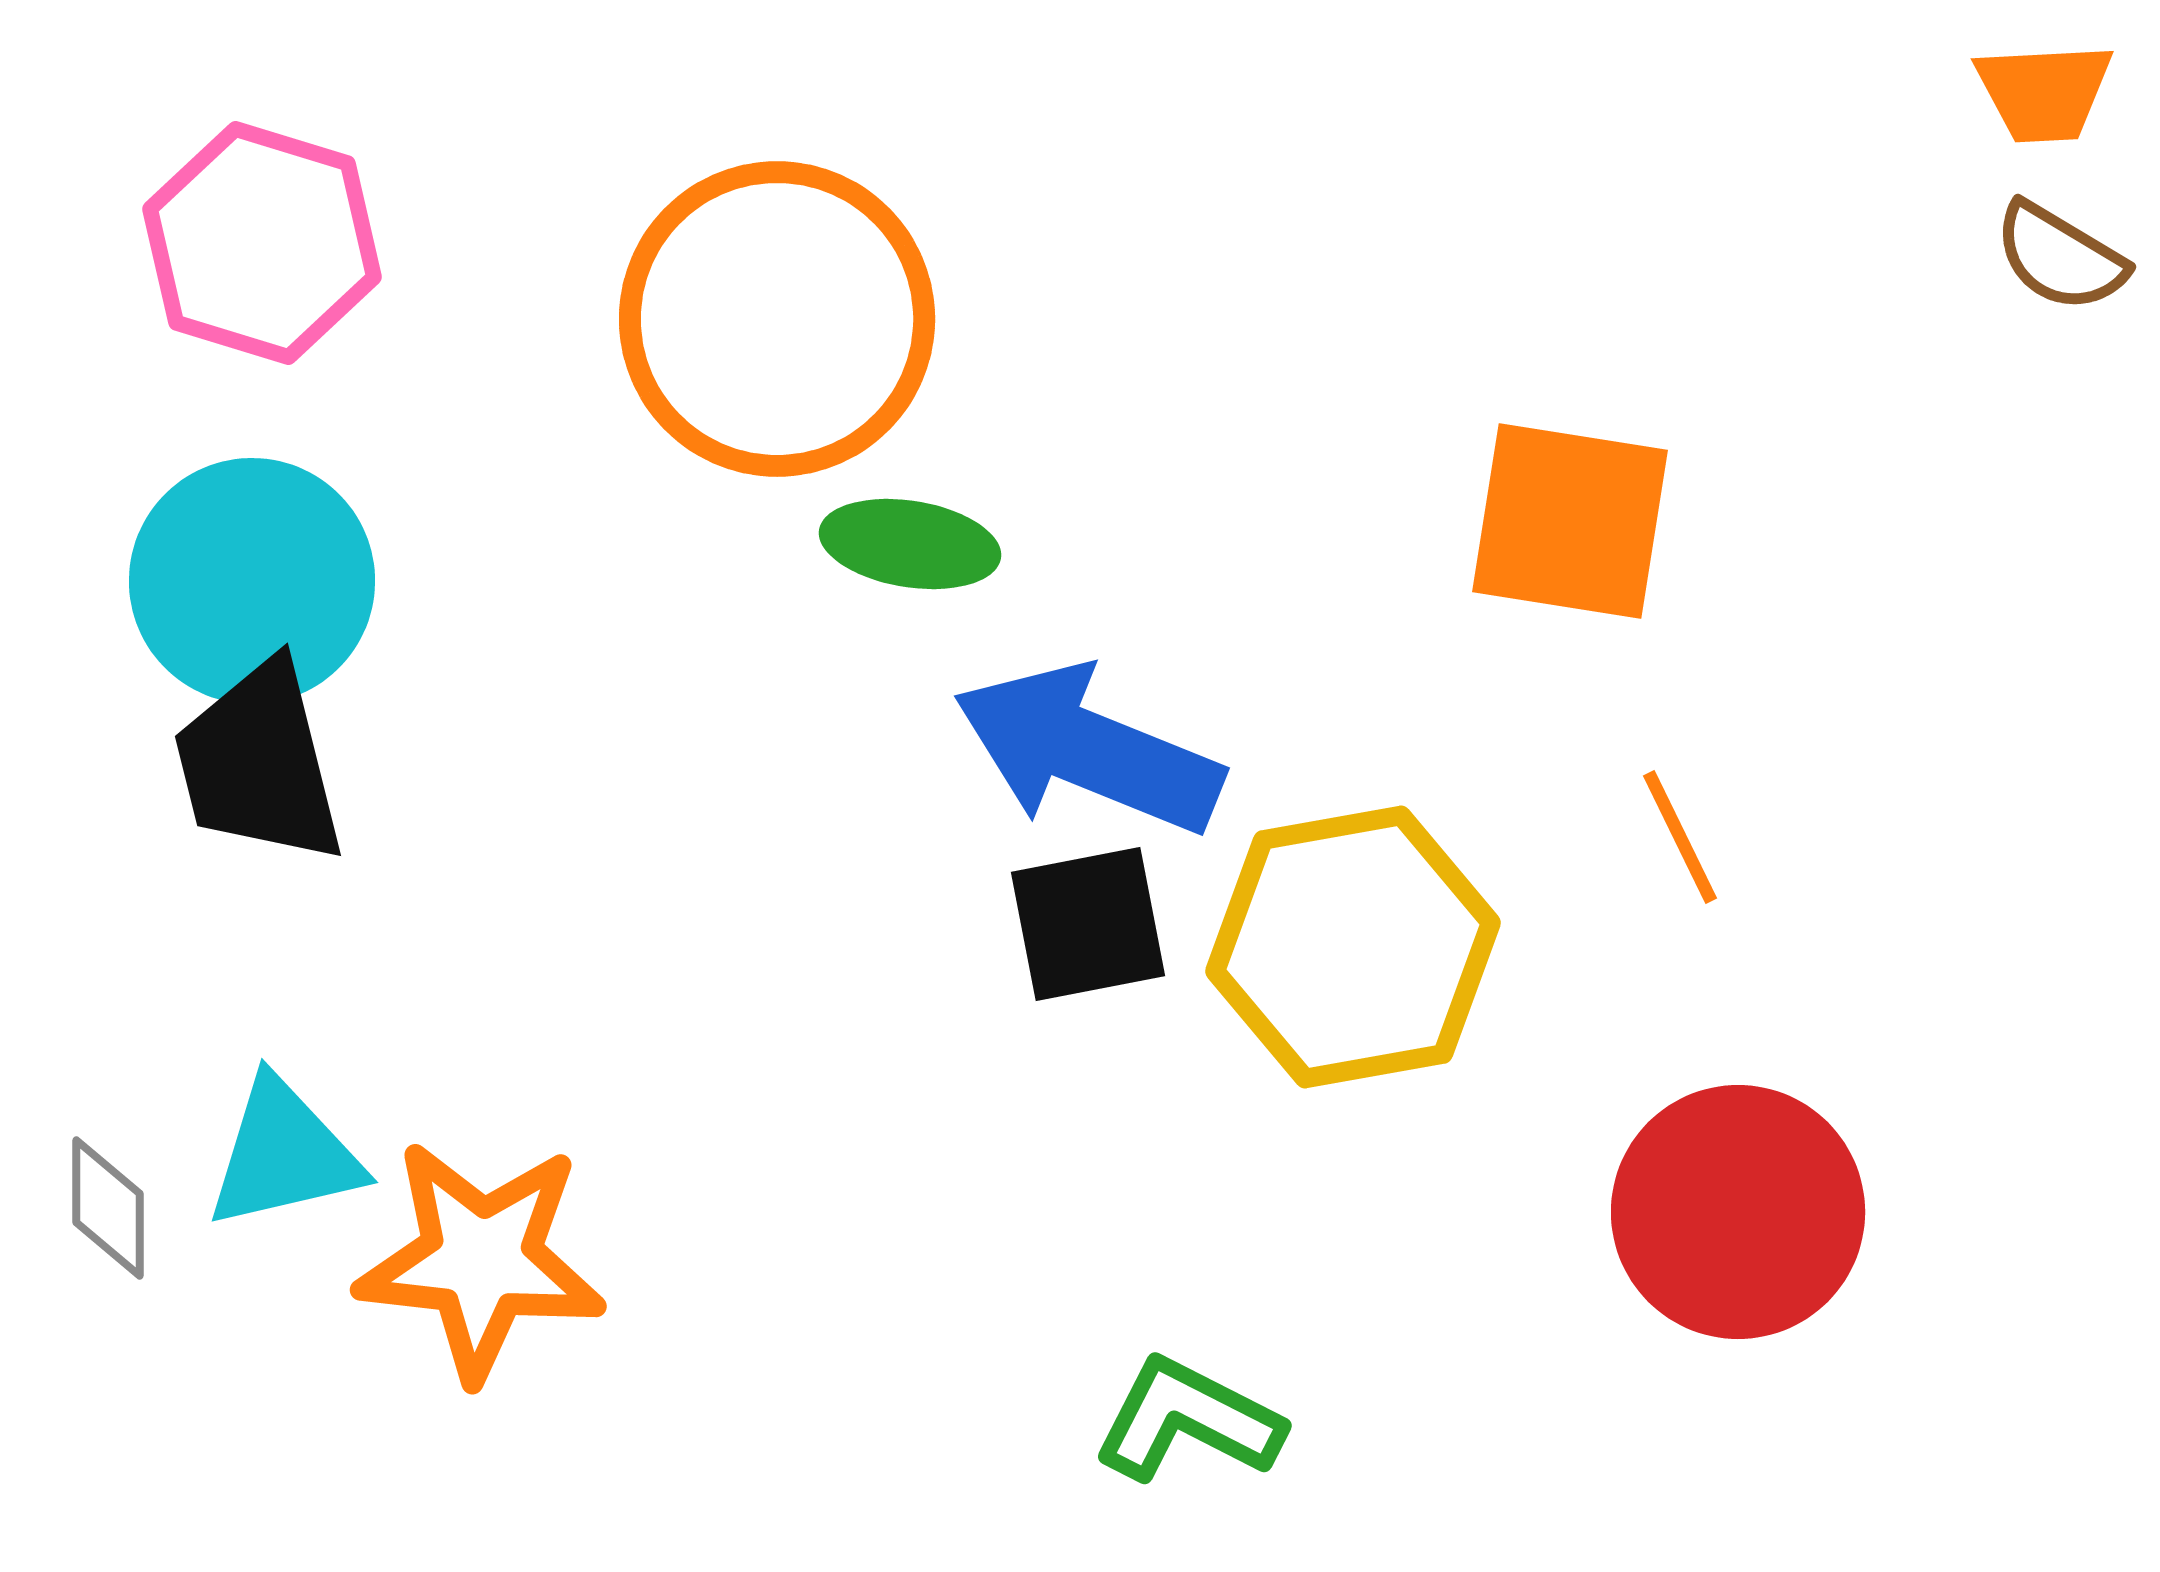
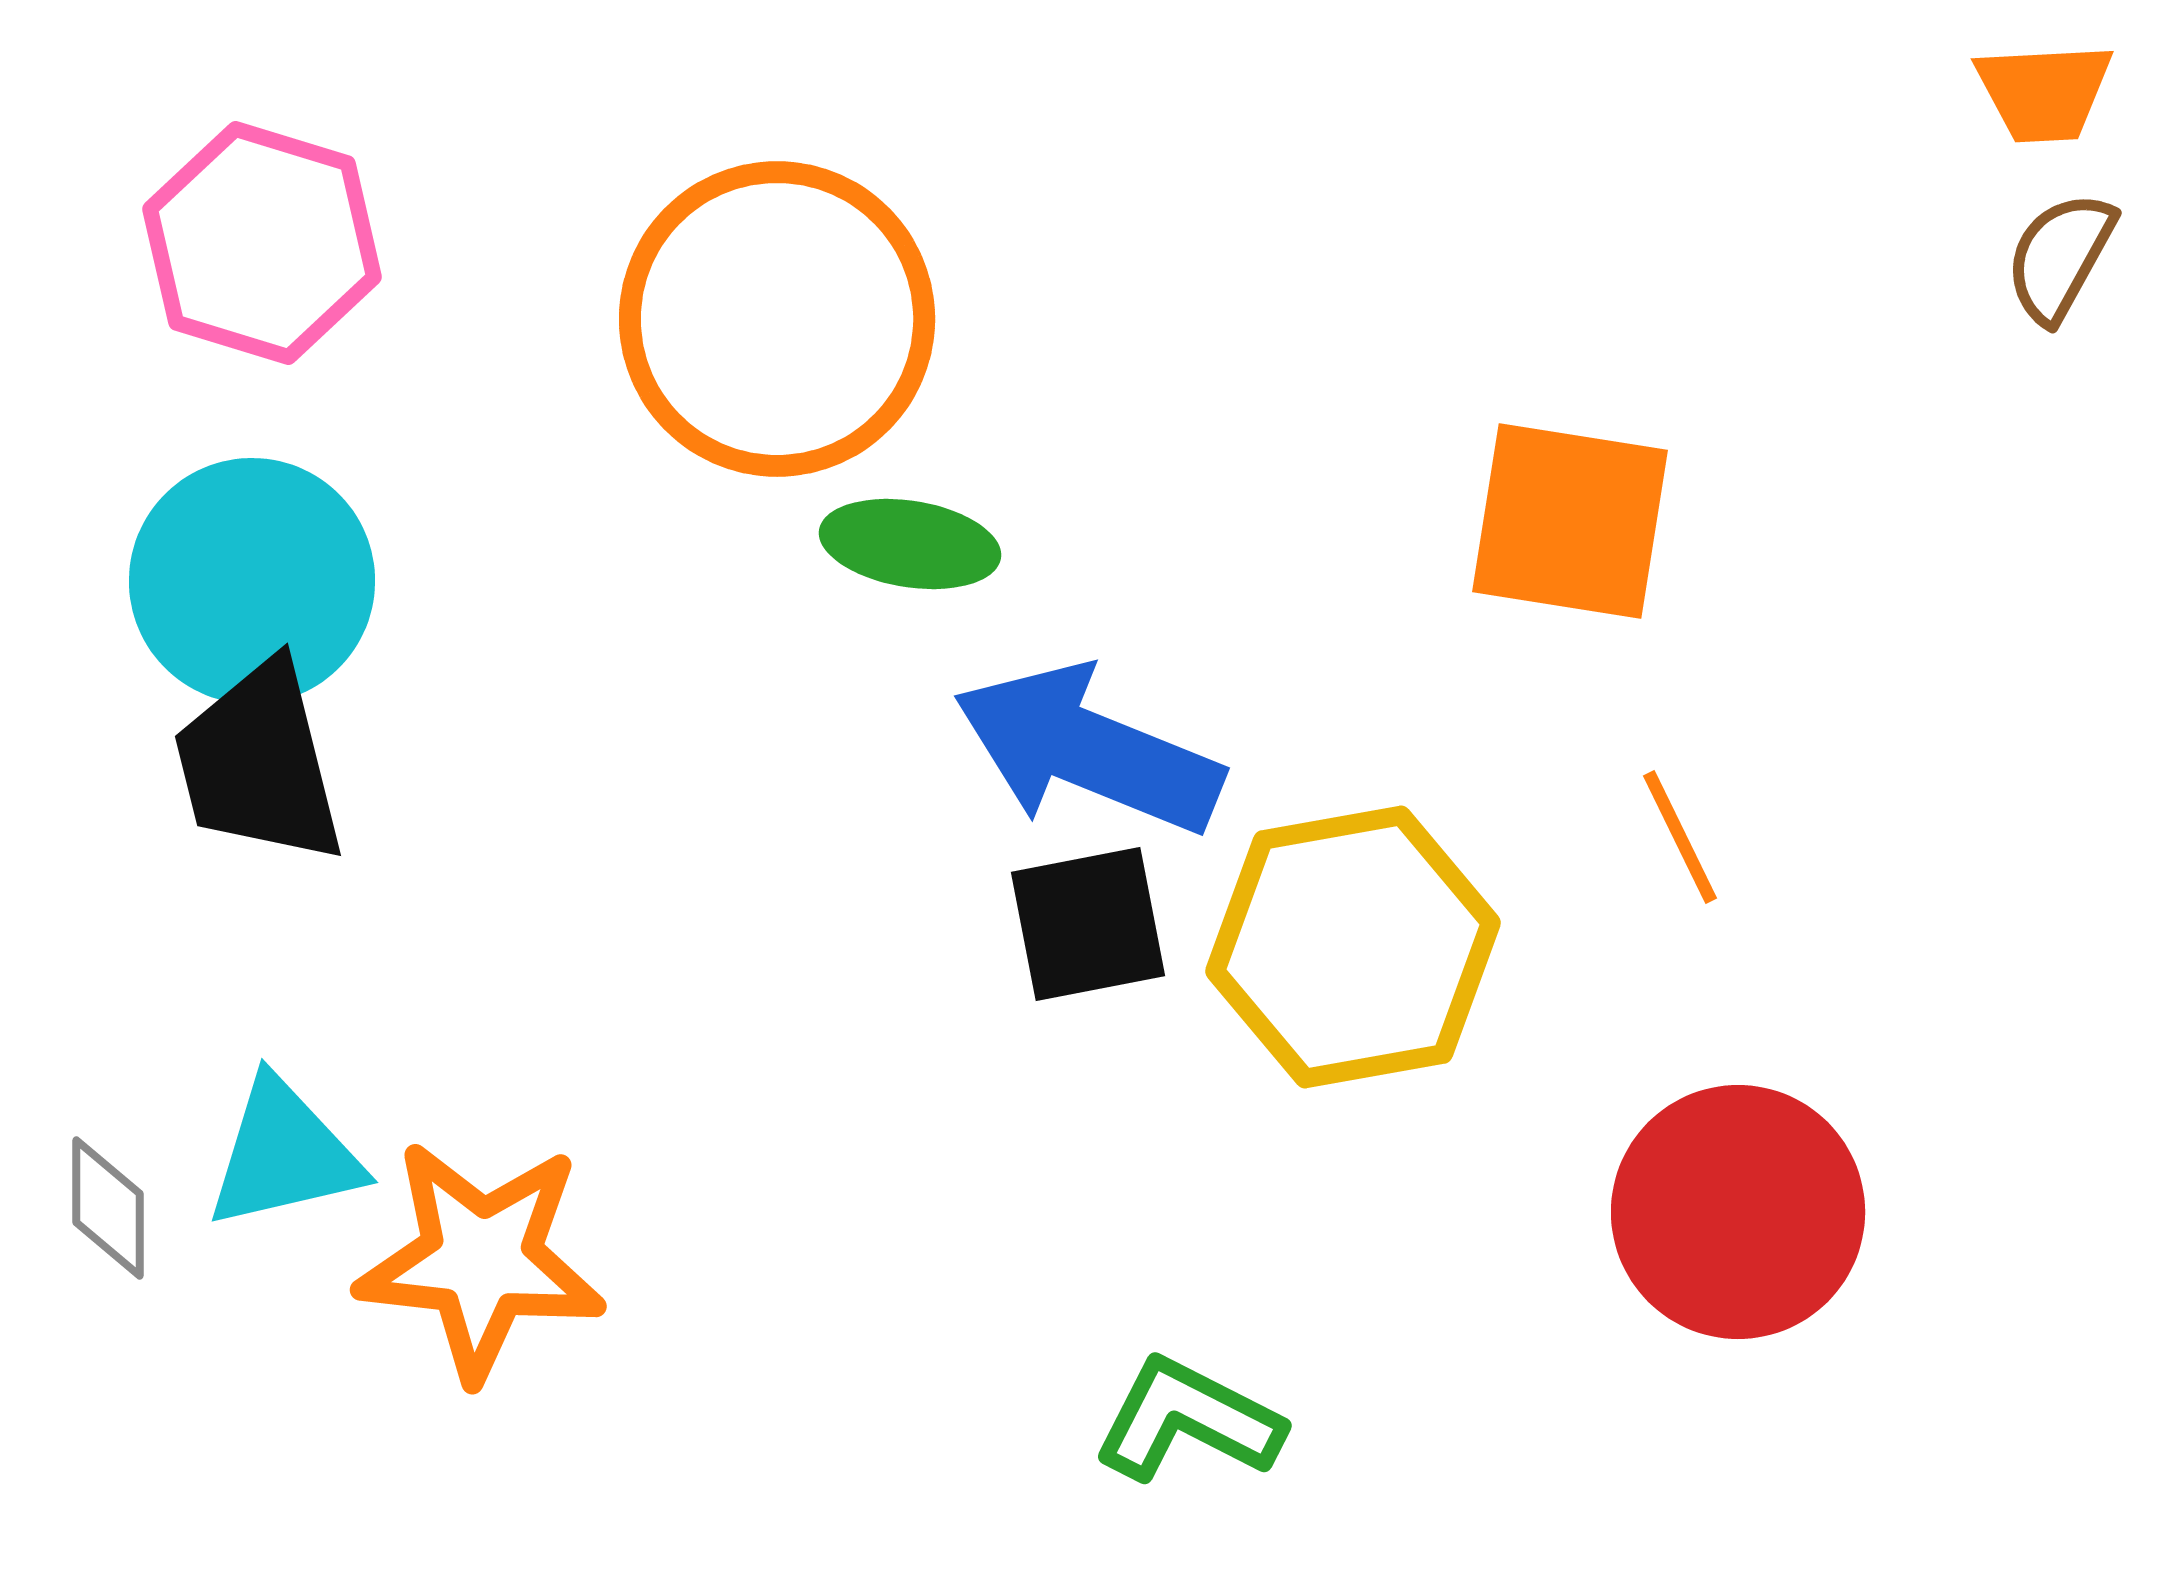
brown semicircle: rotated 88 degrees clockwise
